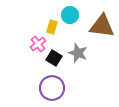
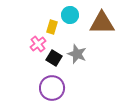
brown triangle: moved 3 px up; rotated 8 degrees counterclockwise
gray star: moved 1 px left, 1 px down
